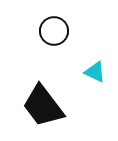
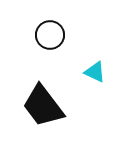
black circle: moved 4 px left, 4 px down
